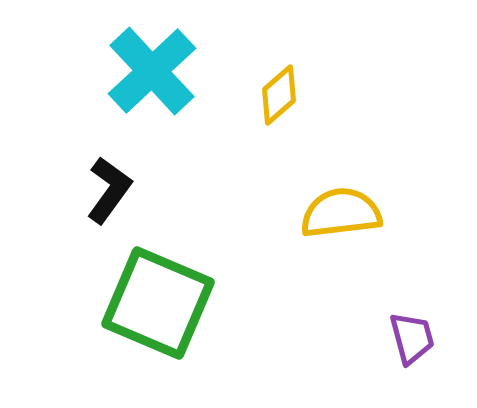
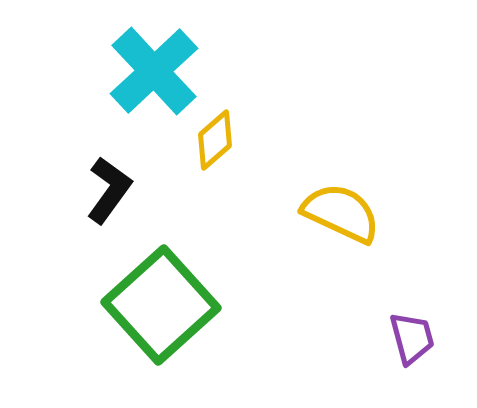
cyan cross: moved 2 px right
yellow diamond: moved 64 px left, 45 px down
yellow semicircle: rotated 32 degrees clockwise
green square: moved 3 px right, 2 px down; rotated 25 degrees clockwise
